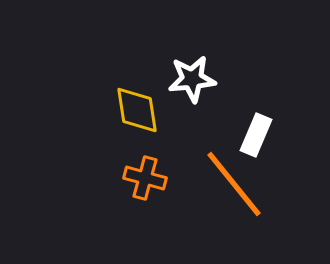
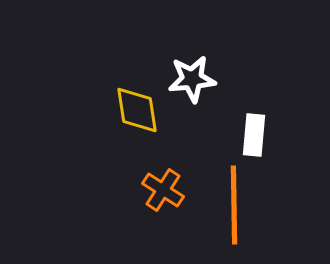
white rectangle: moved 2 px left; rotated 18 degrees counterclockwise
orange cross: moved 18 px right, 12 px down; rotated 18 degrees clockwise
orange line: moved 21 px down; rotated 38 degrees clockwise
